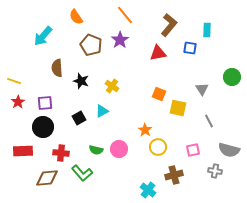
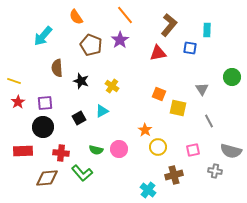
gray semicircle: moved 2 px right, 1 px down
